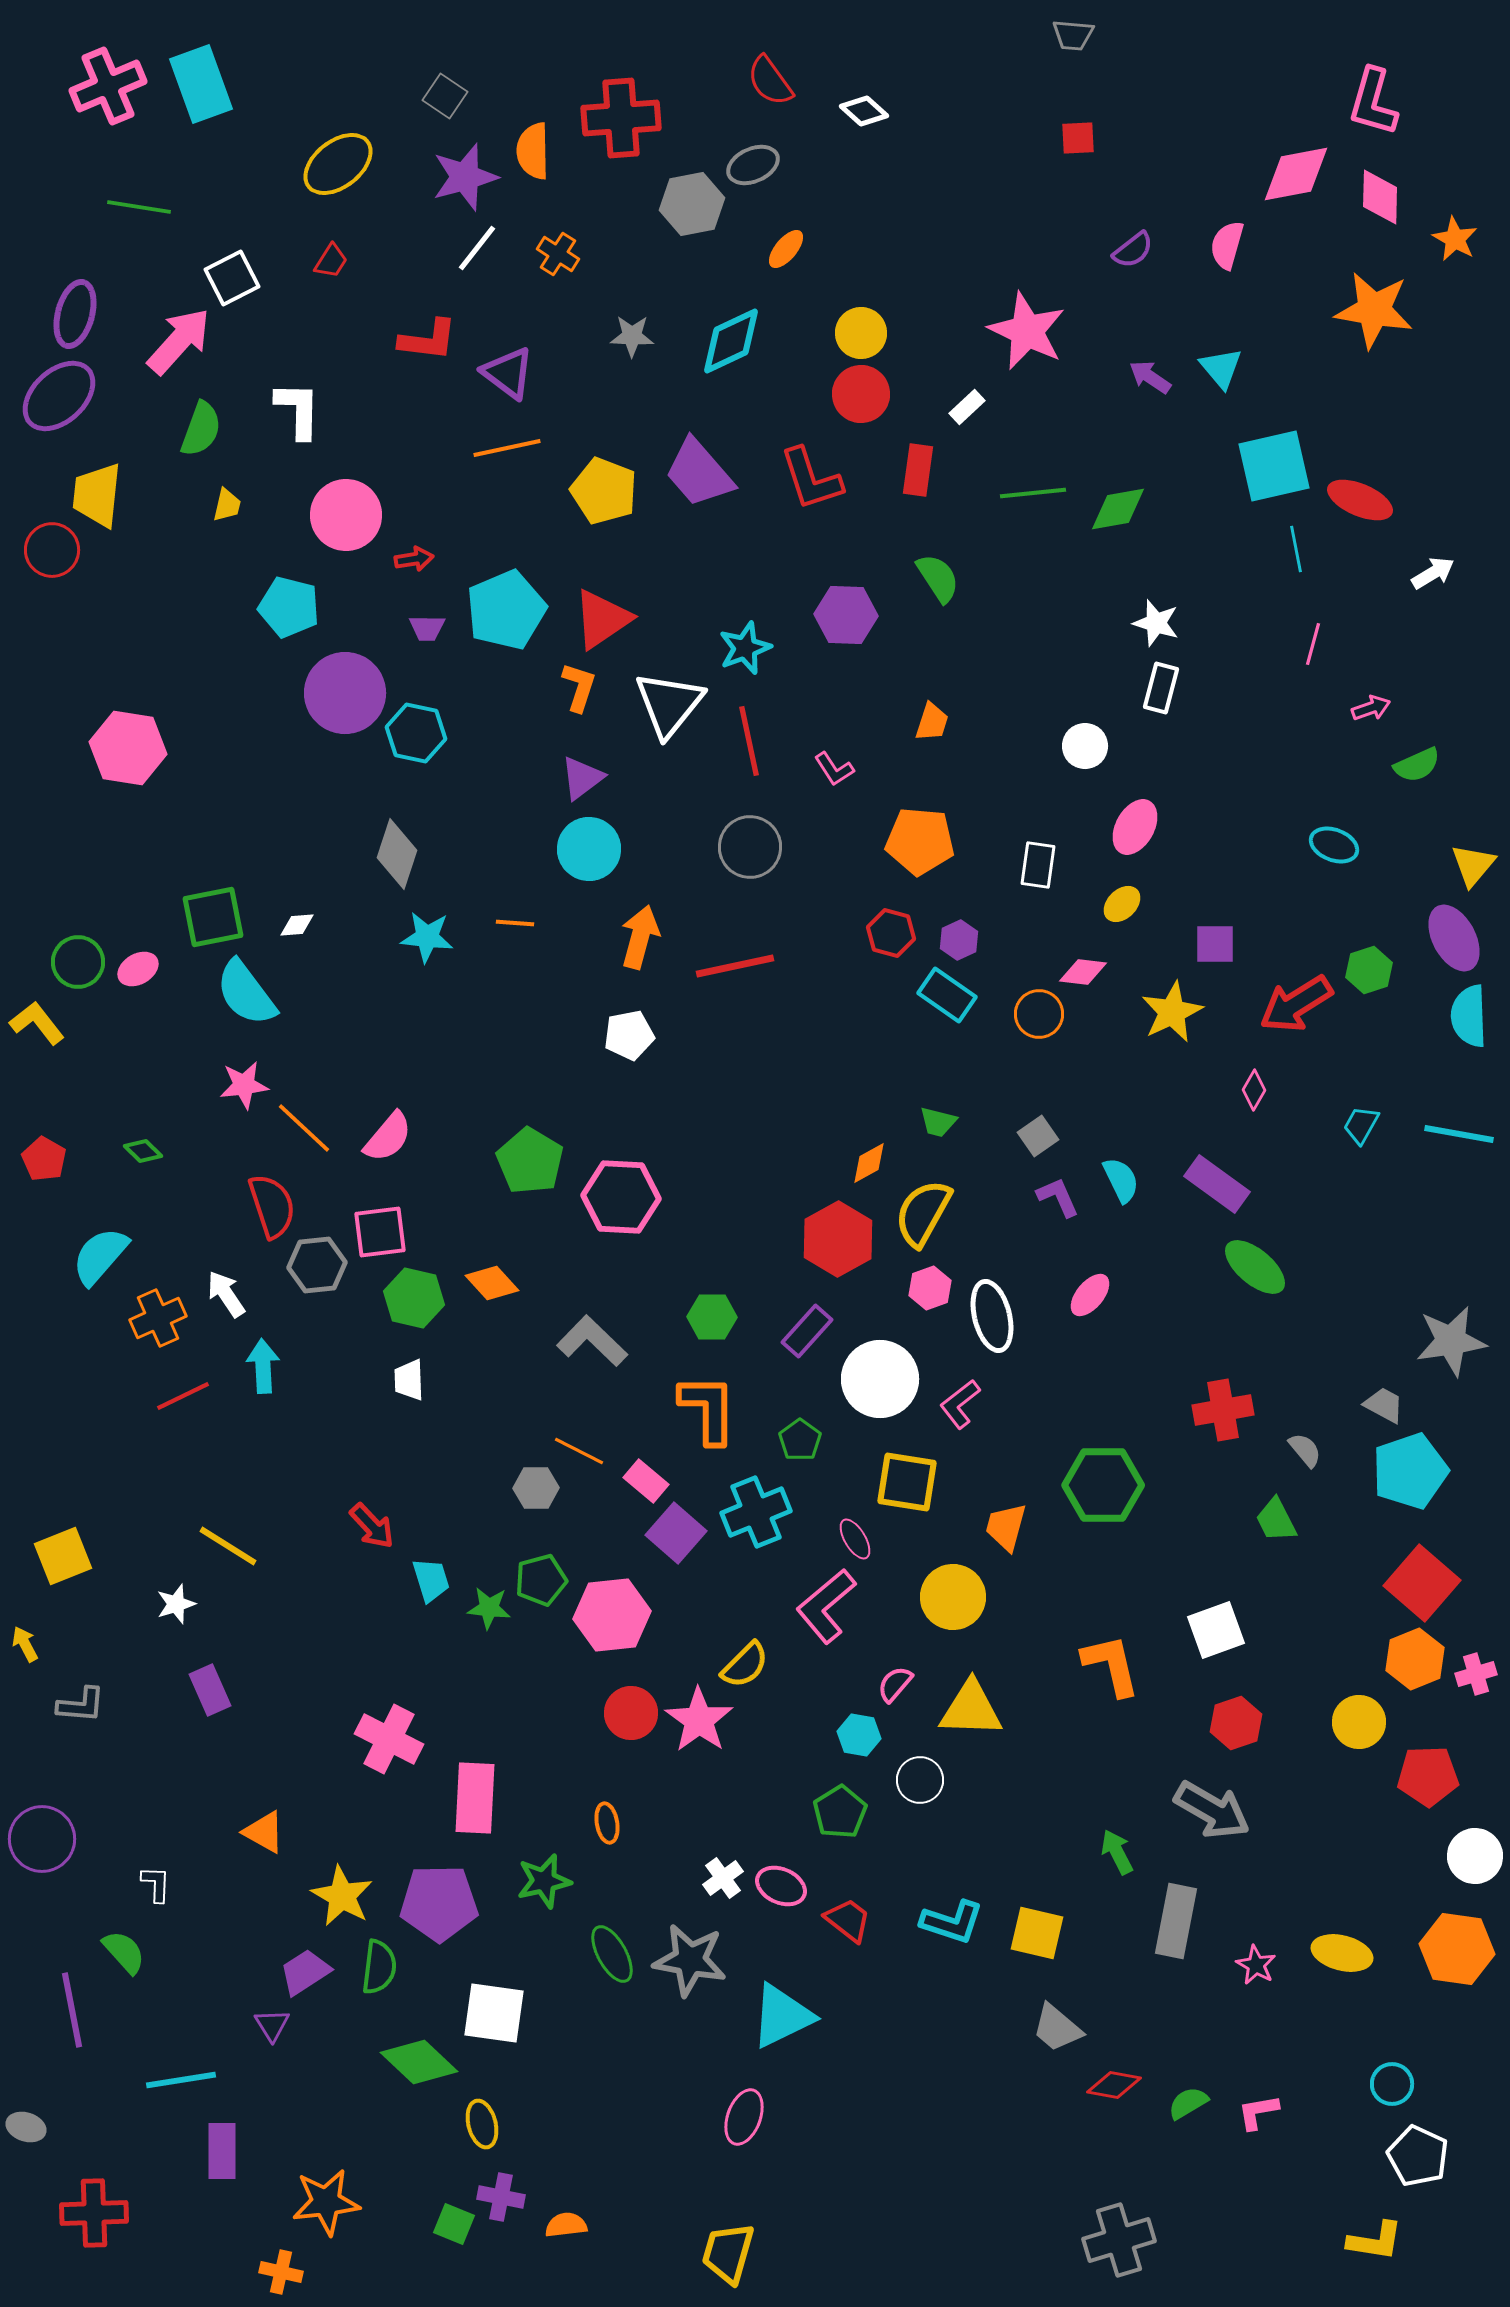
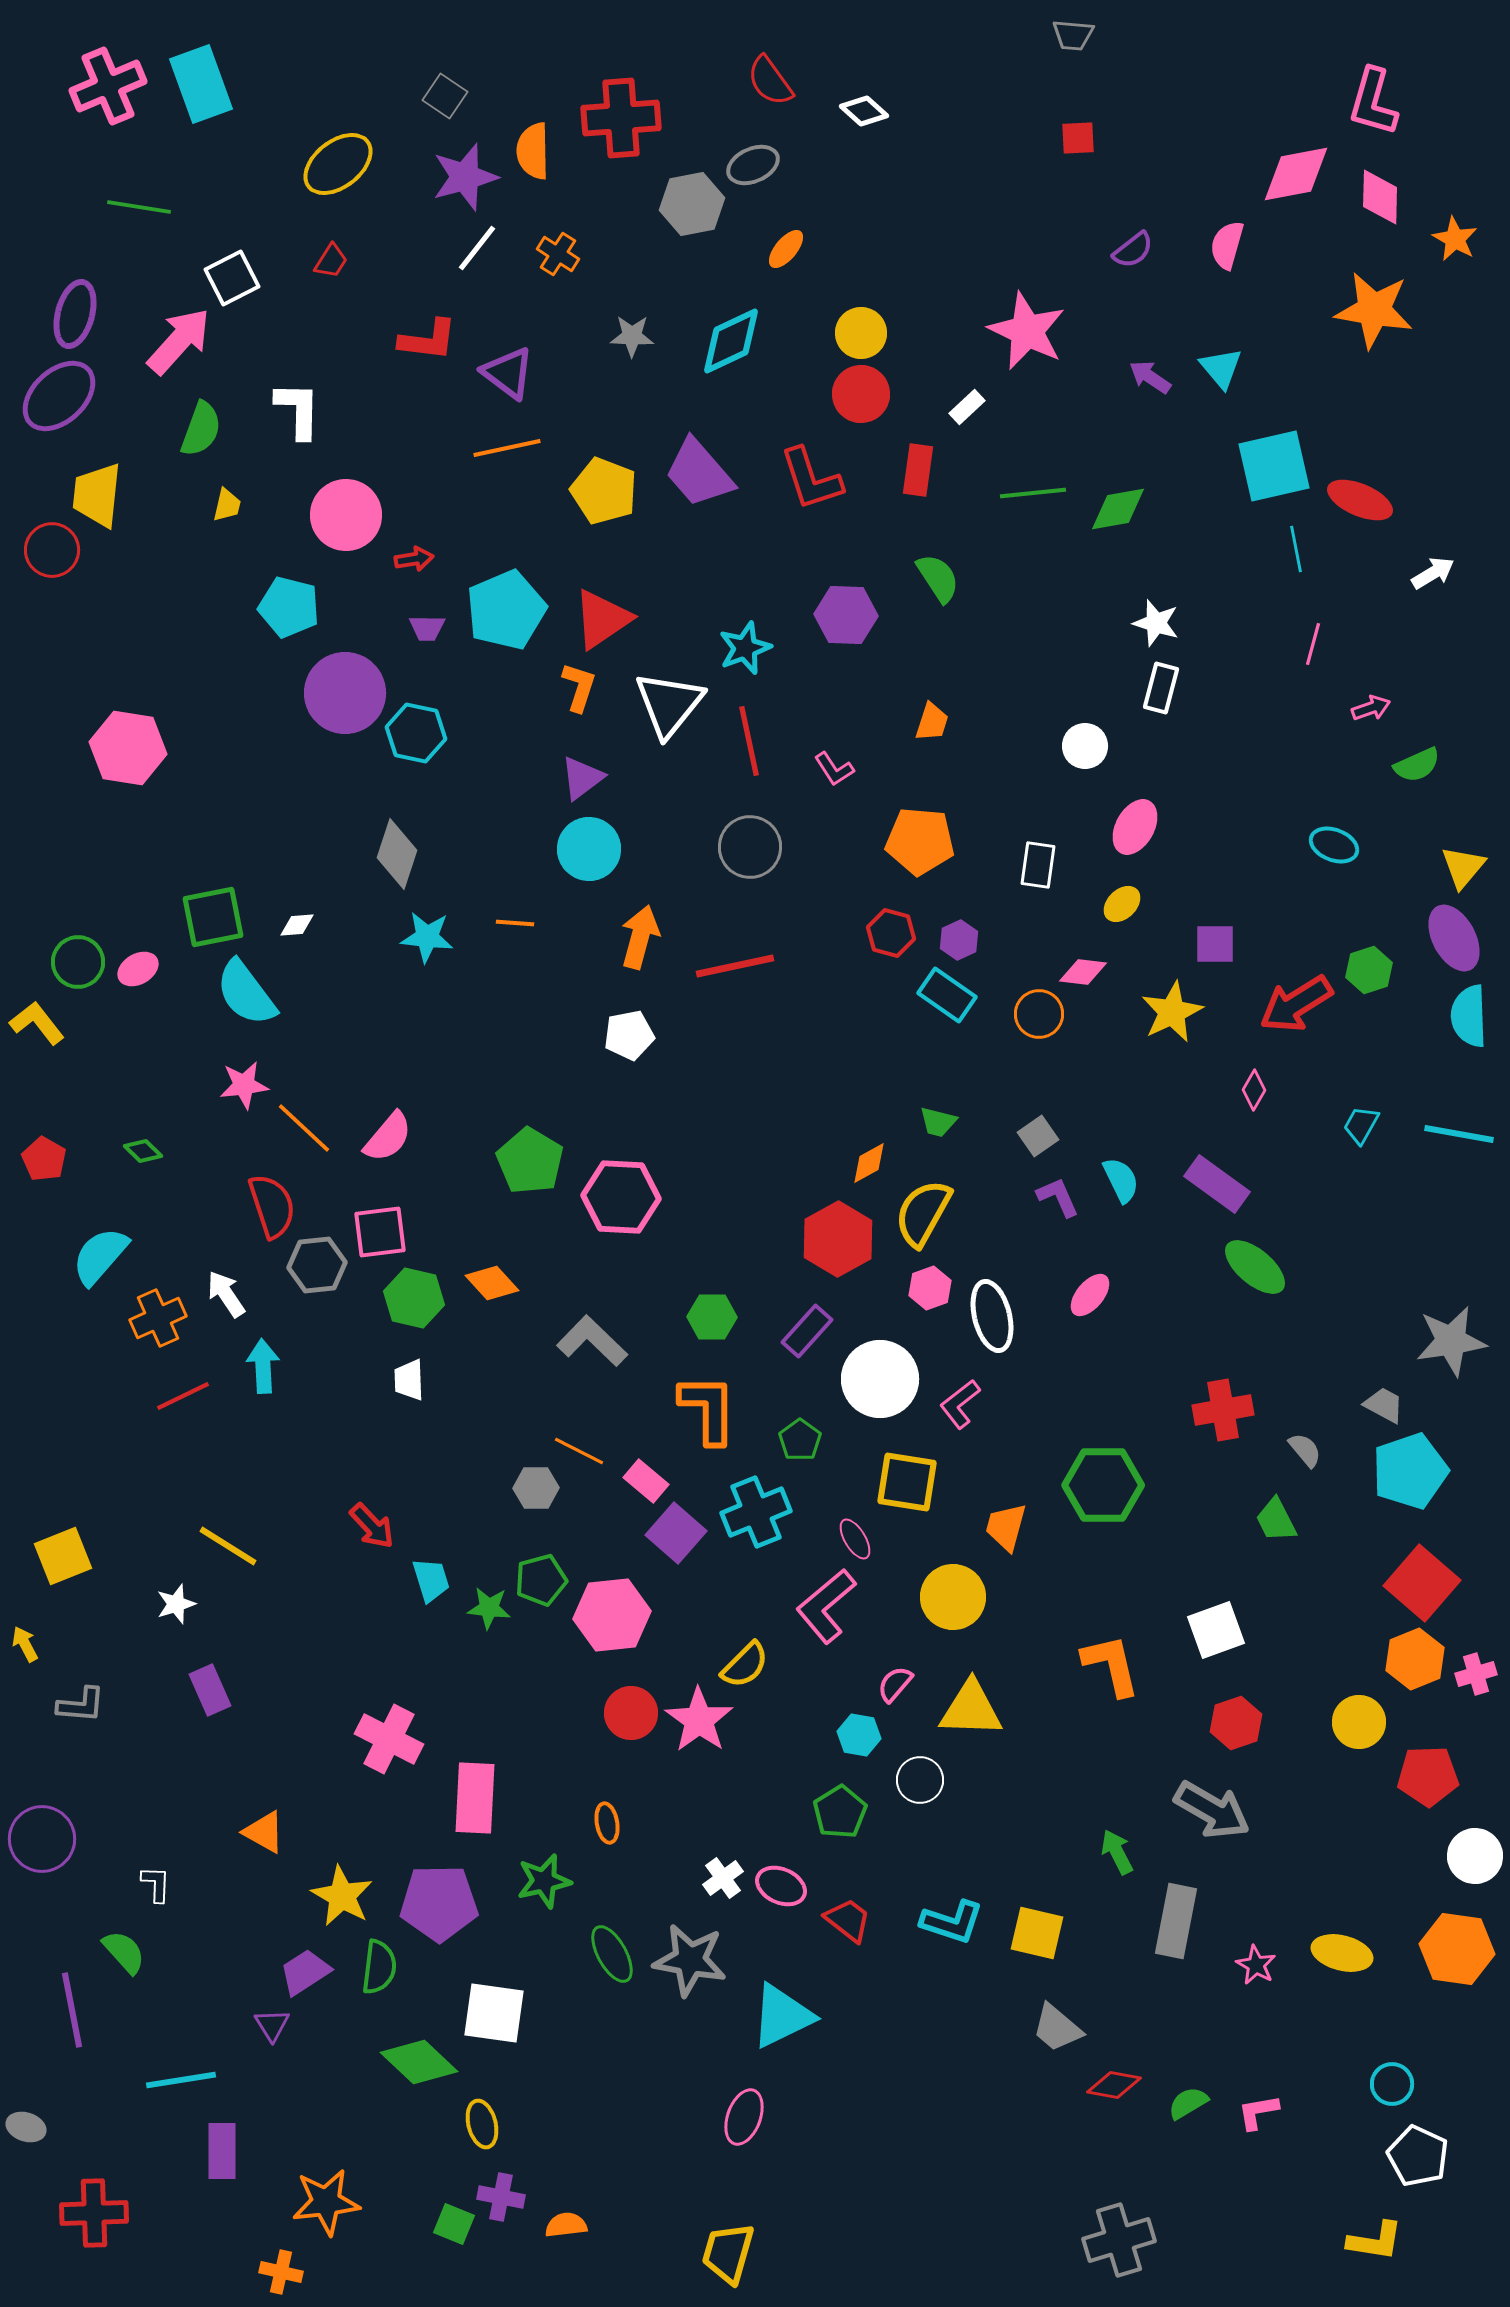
yellow triangle at (1473, 865): moved 10 px left, 2 px down
